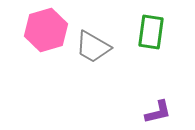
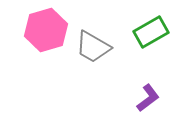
green rectangle: rotated 52 degrees clockwise
purple L-shape: moved 10 px left, 14 px up; rotated 24 degrees counterclockwise
